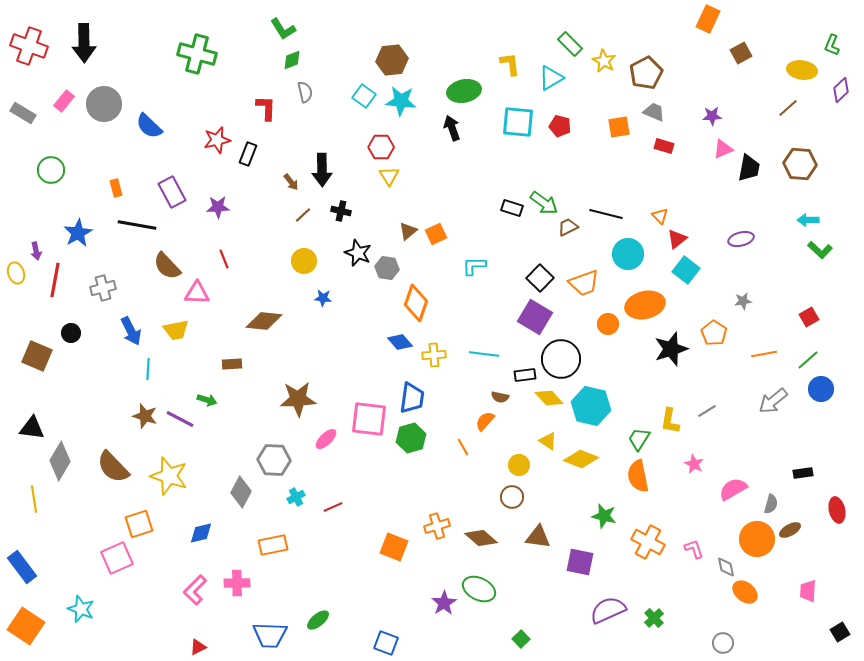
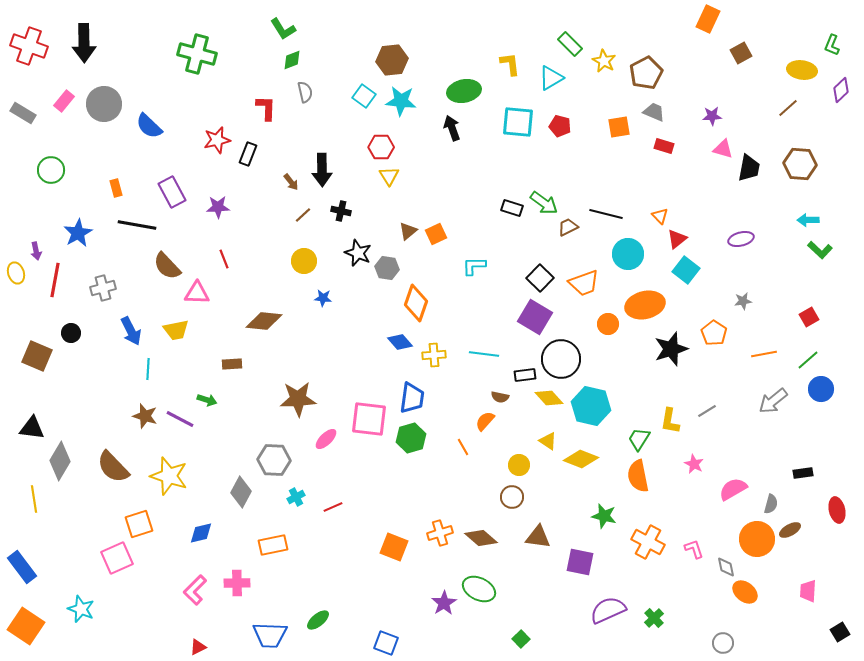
pink triangle at (723, 149): rotated 40 degrees clockwise
orange cross at (437, 526): moved 3 px right, 7 px down
